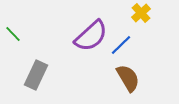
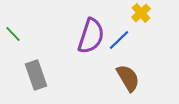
purple semicircle: rotated 30 degrees counterclockwise
blue line: moved 2 px left, 5 px up
gray rectangle: rotated 44 degrees counterclockwise
